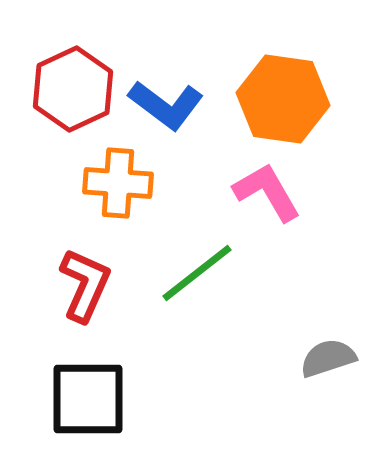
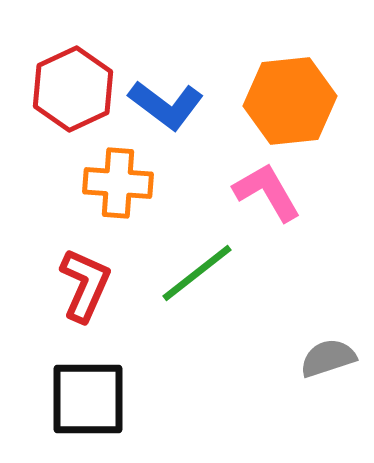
orange hexagon: moved 7 px right, 2 px down; rotated 14 degrees counterclockwise
